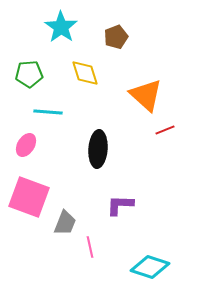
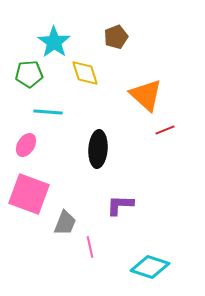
cyan star: moved 7 px left, 15 px down
pink square: moved 3 px up
